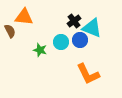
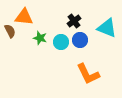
cyan triangle: moved 15 px right
green star: moved 12 px up
